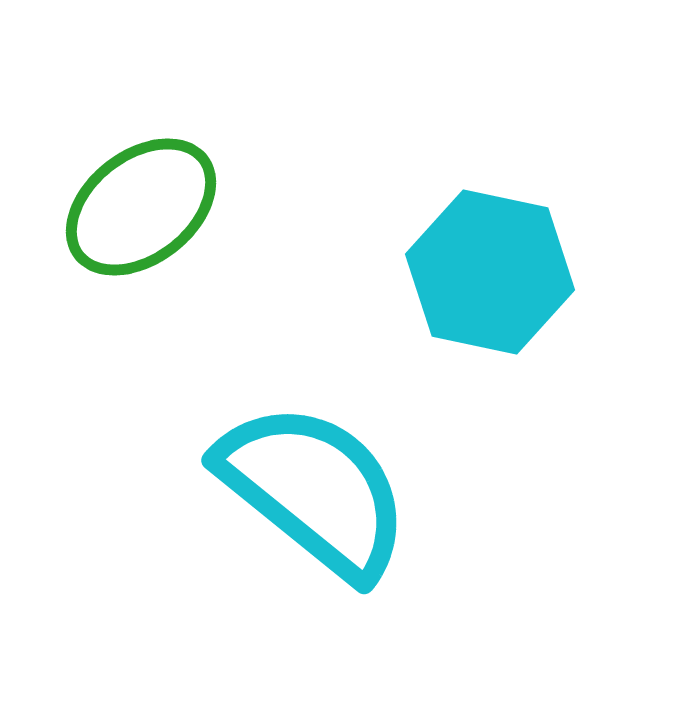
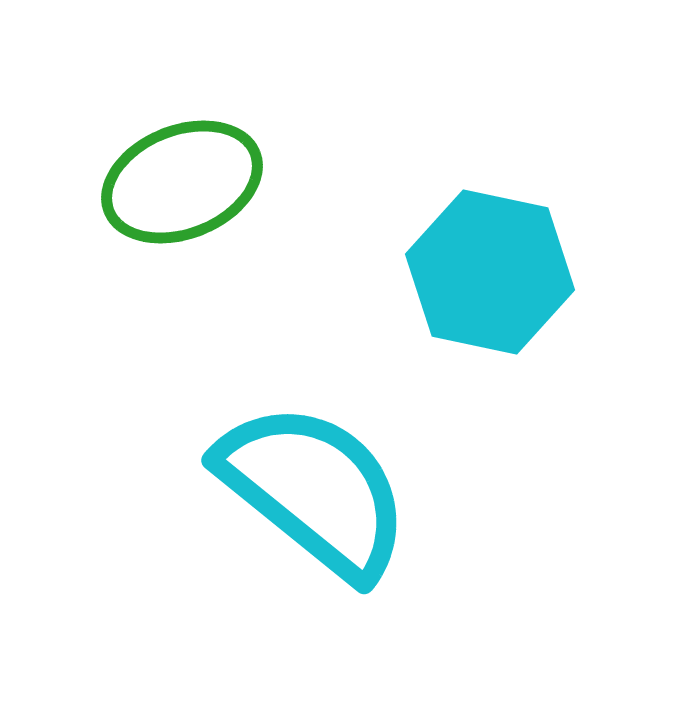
green ellipse: moved 41 px right, 25 px up; rotated 16 degrees clockwise
